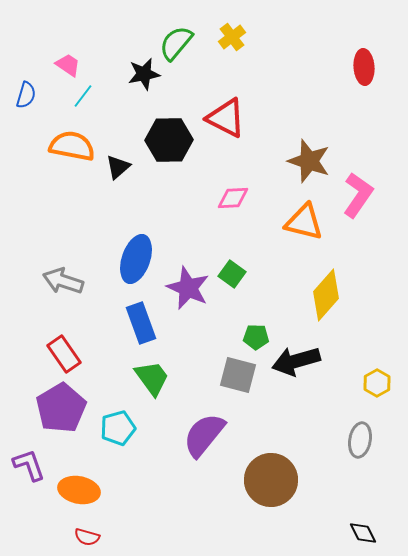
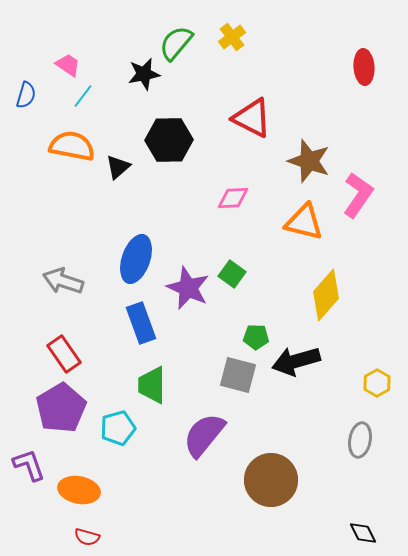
red triangle: moved 26 px right
green trapezoid: moved 7 px down; rotated 144 degrees counterclockwise
